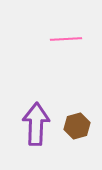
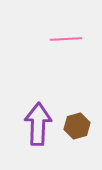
purple arrow: moved 2 px right
